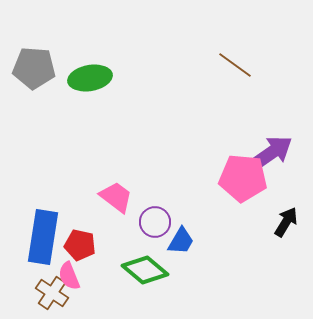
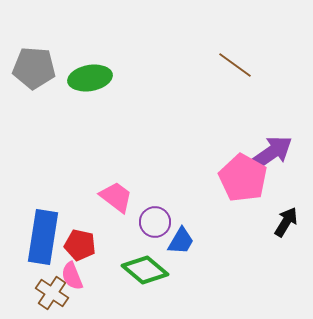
pink pentagon: rotated 24 degrees clockwise
pink semicircle: moved 3 px right
